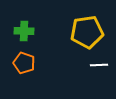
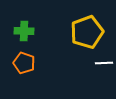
yellow pentagon: rotated 12 degrees counterclockwise
white line: moved 5 px right, 2 px up
